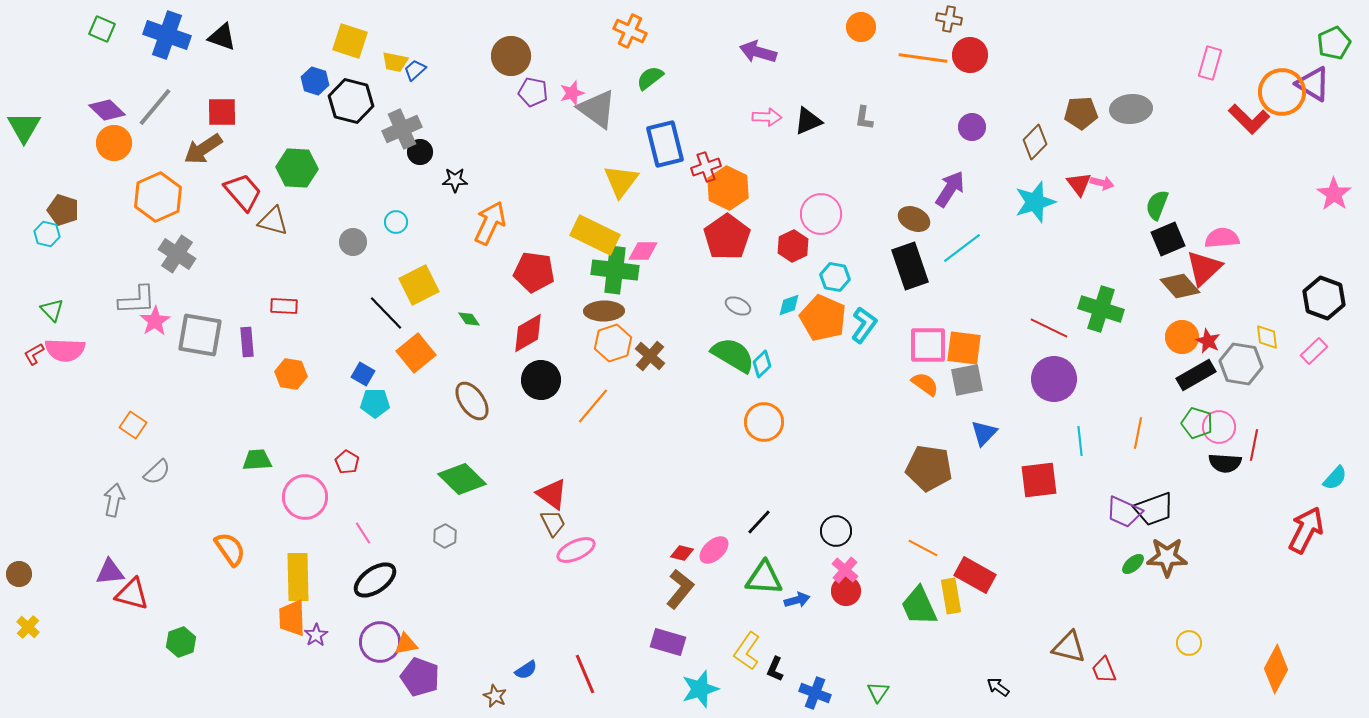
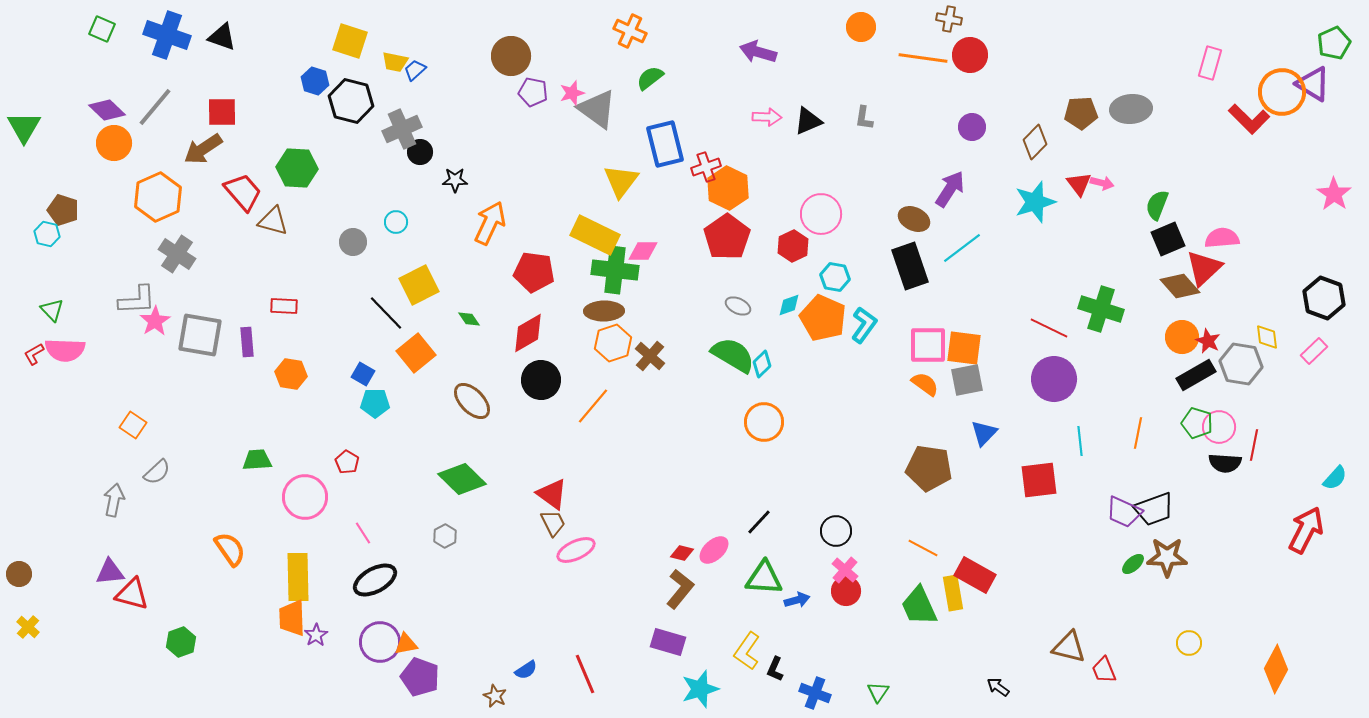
brown ellipse at (472, 401): rotated 9 degrees counterclockwise
black ellipse at (375, 580): rotated 6 degrees clockwise
yellow rectangle at (951, 596): moved 2 px right, 3 px up
